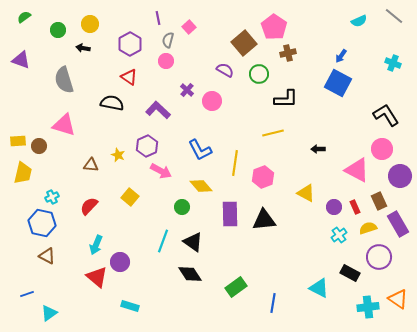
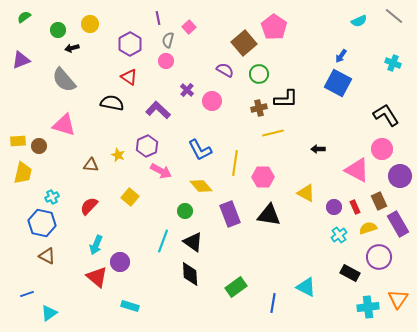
black arrow at (83, 48): moved 11 px left; rotated 24 degrees counterclockwise
brown cross at (288, 53): moved 29 px left, 55 px down
purple triangle at (21, 60): rotated 42 degrees counterclockwise
gray semicircle at (64, 80): rotated 24 degrees counterclockwise
pink hexagon at (263, 177): rotated 20 degrees clockwise
green circle at (182, 207): moved 3 px right, 4 px down
purple rectangle at (230, 214): rotated 20 degrees counterclockwise
black triangle at (264, 220): moved 5 px right, 5 px up; rotated 15 degrees clockwise
black diamond at (190, 274): rotated 30 degrees clockwise
cyan triangle at (319, 288): moved 13 px left, 1 px up
orange triangle at (398, 299): rotated 30 degrees clockwise
